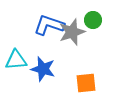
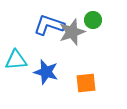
blue star: moved 3 px right, 3 px down
